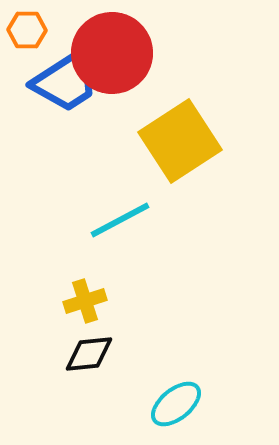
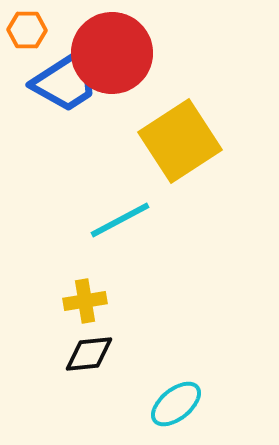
yellow cross: rotated 9 degrees clockwise
